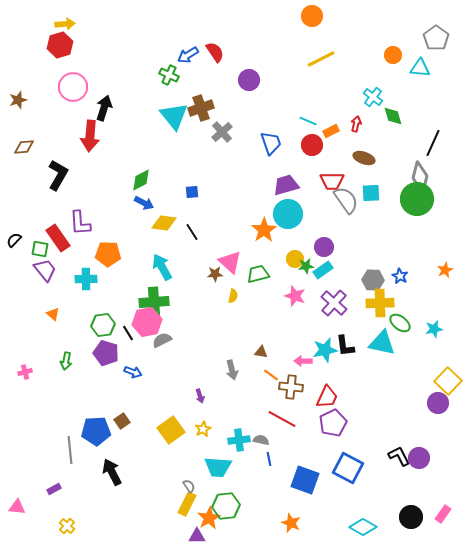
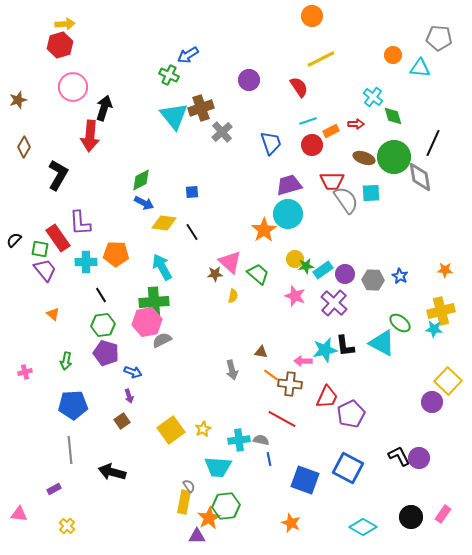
gray pentagon at (436, 38): moved 3 px right; rotated 30 degrees counterclockwise
red semicircle at (215, 52): moved 84 px right, 35 px down
cyan line at (308, 121): rotated 42 degrees counterclockwise
red arrow at (356, 124): rotated 77 degrees clockwise
brown diamond at (24, 147): rotated 55 degrees counterclockwise
gray diamond at (420, 177): rotated 24 degrees counterclockwise
purple trapezoid at (286, 185): moved 3 px right
green circle at (417, 199): moved 23 px left, 42 px up
purple circle at (324, 247): moved 21 px right, 27 px down
orange pentagon at (108, 254): moved 8 px right
orange star at (445, 270): rotated 28 degrees clockwise
green trapezoid at (258, 274): rotated 55 degrees clockwise
cyan cross at (86, 279): moved 17 px up
yellow cross at (380, 303): moved 61 px right, 8 px down; rotated 12 degrees counterclockwise
cyan star at (434, 329): rotated 18 degrees clockwise
black line at (128, 333): moved 27 px left, 38 px up
cyan triangle at (382, 343): rotated 16 degrees clockwise
brown cross at (291, 387): moved 1 px left, 3 px up
purple arrow at (200, 396): moved 71 px left
purple circle at (438, 403): moved 6 px left, 1 px up
purple pentagon at (333, 423): moved 18 px right, 9 px up
blue pentagon at (96, 431): moved 23 px left, 26 px up
black arrow at (112, 472): rotated 48 degrees counterclockwise
yellow rectangle at (187, 504): moved 3 px left, 2 px up; rotated 15 degrees counterclockwise
pink triangle at (17, 507): moved 2 px right, 7 px down
